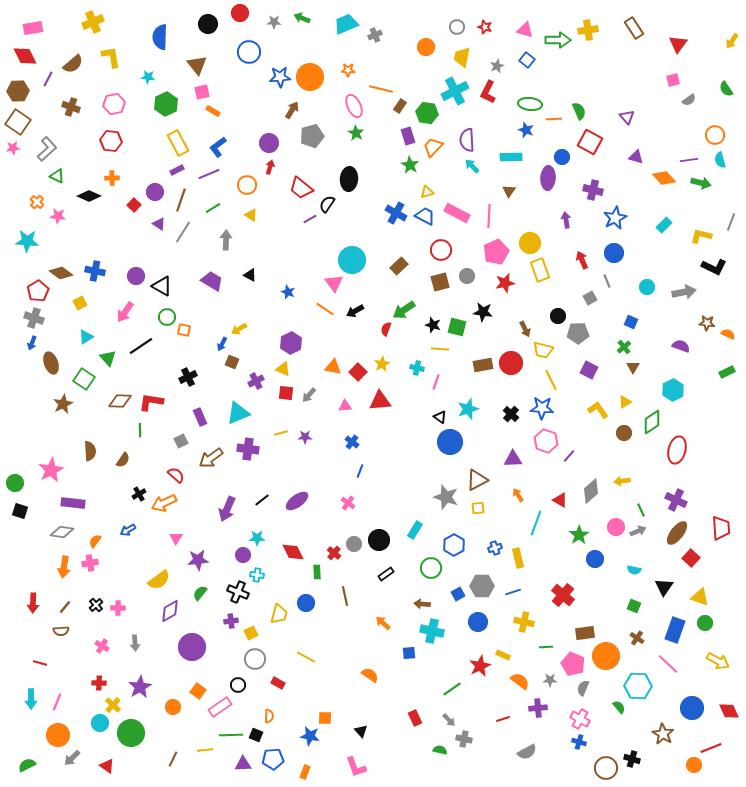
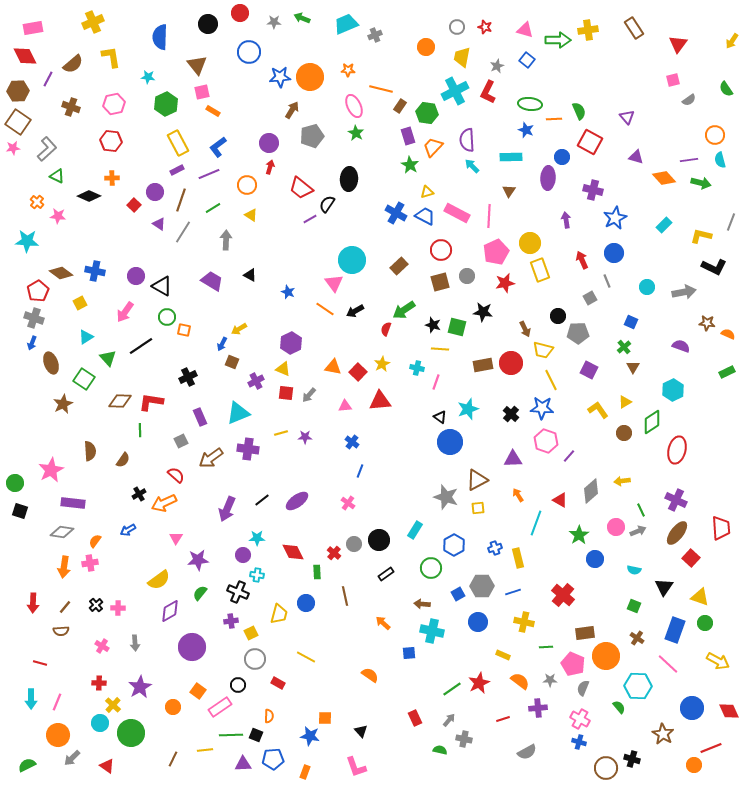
red star at (480, 666): moved 1 px left, 17 px down
gray arrow at (449, 720): rotated 96 degrees counterclockwise
